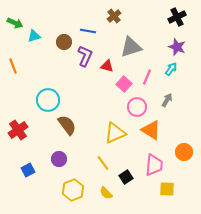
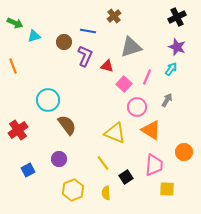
yellow triangle: rotated 45 degrees clockwise
yellow semicircle: rotated 40 degrees clockwise
